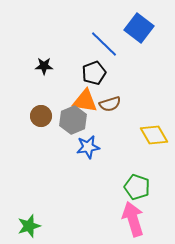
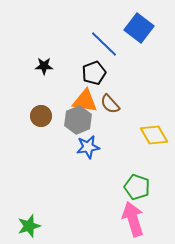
brown semicircle: rotated 65 degrees clockwise
gray hexagon: moved 5 px right
